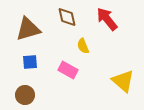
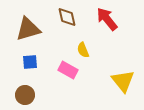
yellow semicircle: moved 4 px down
yellow triangle: rotated 10 degrees clockwise
